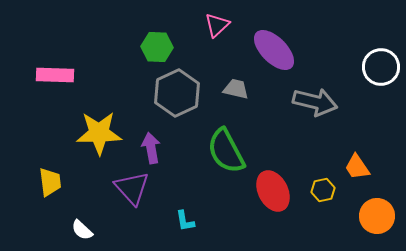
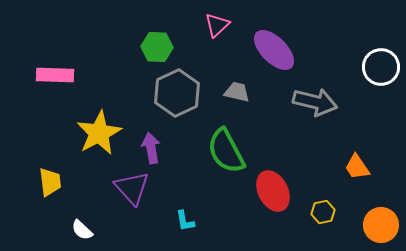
gray trapezoid: moved 1 px right, 3 px down
yellow star: rotated 27 degrees counterclockwise
yellow hexagon: moved 22 px down
orange circle: moved 4 px right, 9 px down
